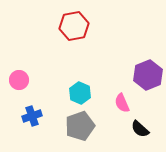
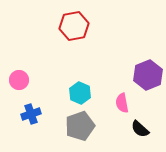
pink semicircle: rotated 12 degrees clockwise
blue cross: moved 1 px left, 2 px up
